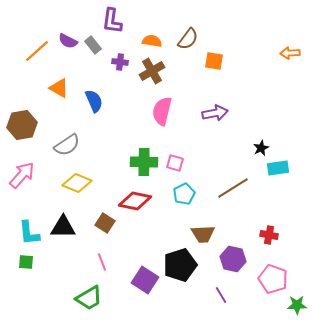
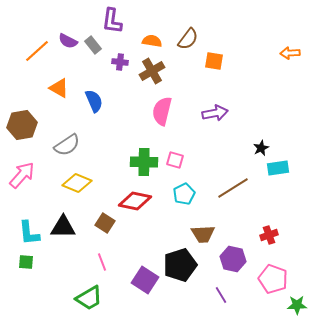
pink square: moved 3 px up
red cross: rotated 30 degrees counterclockwise
